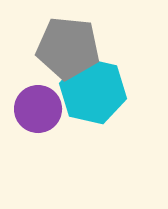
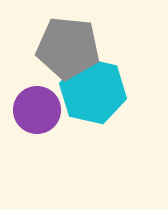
purple circle: moved 1 px left, 1 px down
